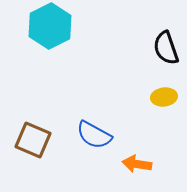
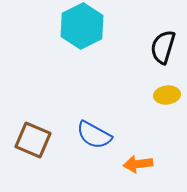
cyan hexagon: moved 32 px right
black semicircle: moved 3 px left, 1 px up; rotated 36 degrees clockwise
yellow ellipse: moved 3 px right, 2 px up
orange arrow: moved 1 px right; rotated 16 degrees counterclockwise
